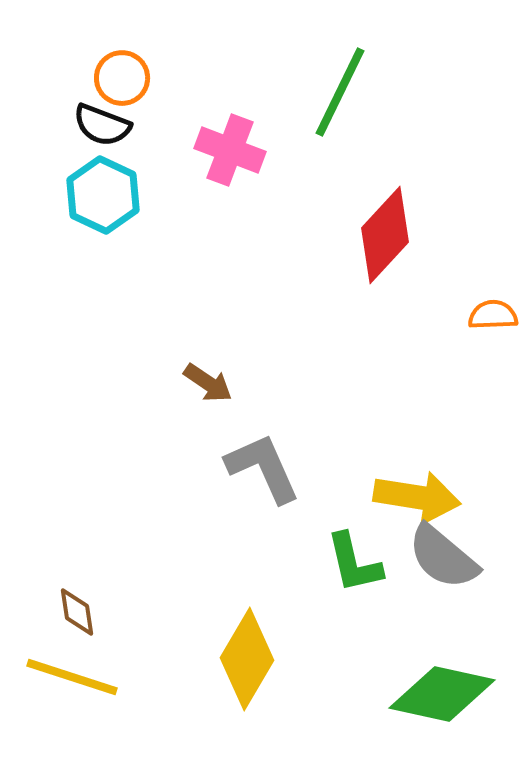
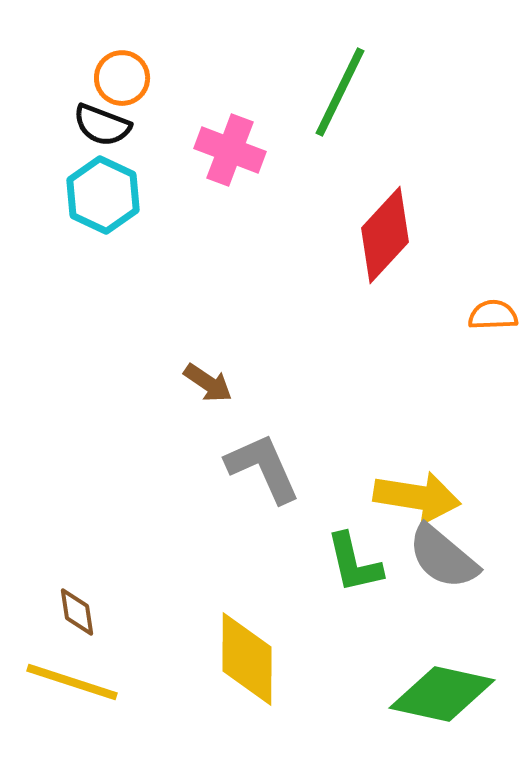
yellow diamond: rotated 30 degrees counterclockwise
yellow line: moved 5 px down
